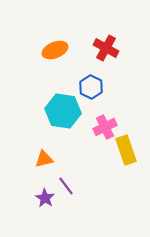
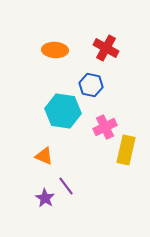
orange ellipse: rotated 25 degrees clockwise
blue hexagon: moved 2 px up; rotated 15 degrees counterclockwise
yellow rectangle: rotated 32 degrees clockwise
orange triangle: moved 3 px up; rotated 36 degrees clockwise
